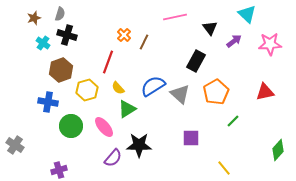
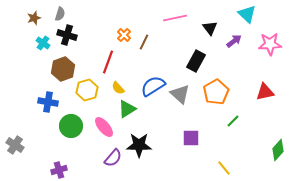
pink line: moved 1 px down
brown hexagon: moved 2 px right, 1 px up
